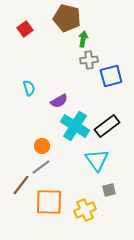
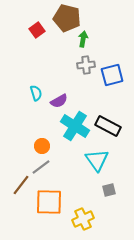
red square: moved 12 px right, 1 px down
gray cross: moved 3 px left, 5 px down
blue square: moved 1 px right, 1 px up
cyan semicircle: moved 7 px right, 5 px down
black rectangle: moved 1 px right; rotated 65 degrees clockwise
yellow cross: moved 2 px left, 9 px down
